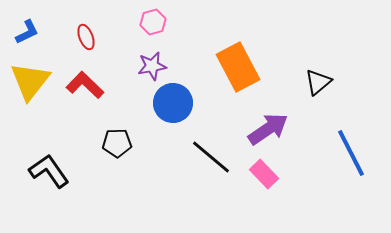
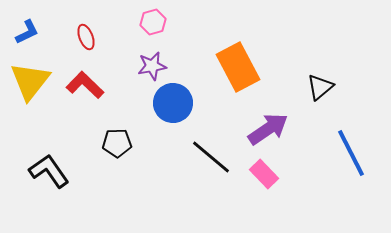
black triangle: moved 2 px right, 5 px down
